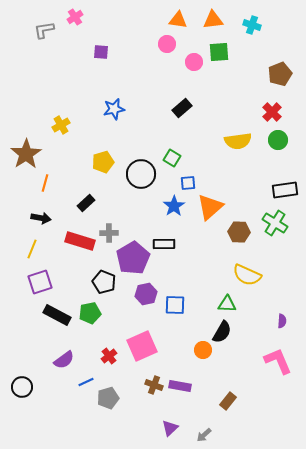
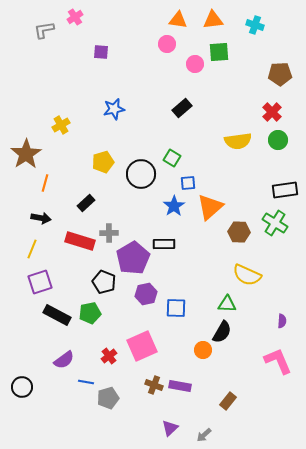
cyan cross at (252, 25): moved 3 px right
pink circle at (194, 62): moved 1 px right, 2 px down
brown pentagon at (280, 74): rotated 20 degrees clockwise
blue square at (175, 305): moved 1 px right, 3 px down
blue line at (86, 382): rotated 35 degrees clockwise
